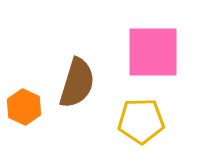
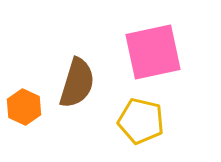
pink square: rotated 12 degrees counterclockwise
yellow pentagon: rotated 15 degrees clockwise
